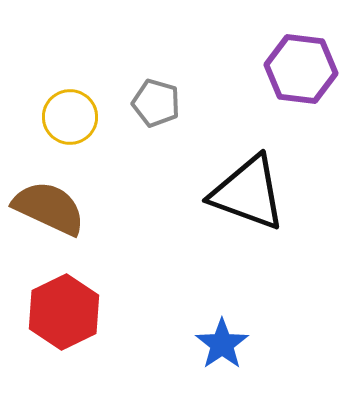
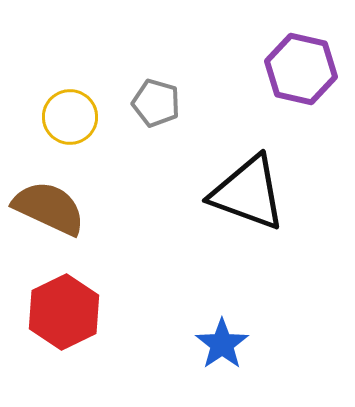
purple hexagon: rotated 6 degrees clockwise
